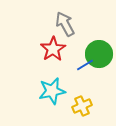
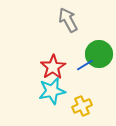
gray arrow: moved 3 px right, 4 px up
red star: moved 18 px down
